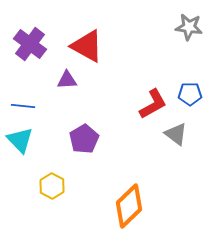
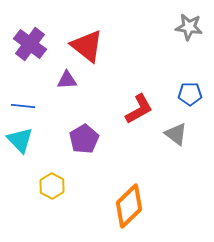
red triangle: rotated 9 degrees clockwise
red L-shape: moved 14 px left, 5 px down
